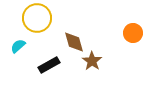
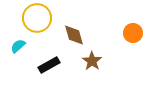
brown diamond: moved 7 px up
